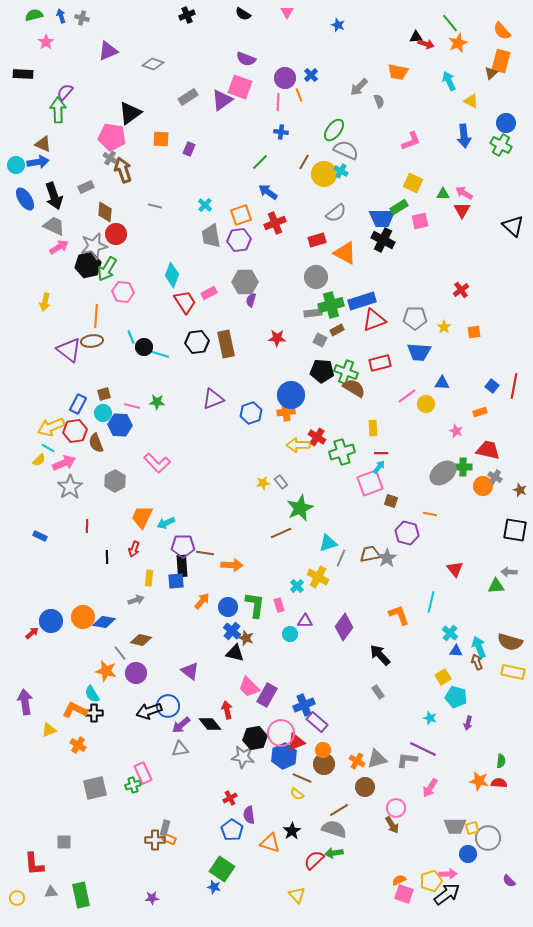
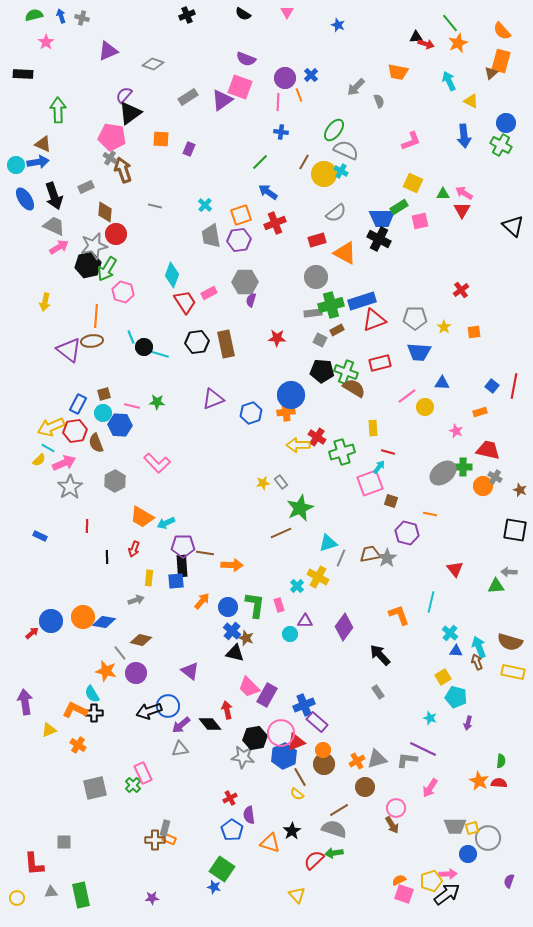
gray arrow at (359, 87): moved 3 px left
purple semicircle at (65, 92): moved 59 px right, 3 px down
black cross at (383, 240): moved 4 px left, 1 px up
pink hexagon at (123, 292): rotated 10 degrees clockwise
yellow circle at (426, 404): moved 1 px left, 3 px down
red line at (381, 453): moved 7 px right, 1 px up; rotated 16 degrees clockwise
orange trapezoid at (142, 517): rotated 85 degrees counterclockwise
orange cross at (357, 761): rotated 28 degrees clockwise
brown line at (302, 778): moved 2 px left, 1 px up; rotated 36 degrees clockwise
orange star at (479, 781): rotated 18 degrees clockwise
green cross at (133, 785): rotated 28 degrees counterclockwise
purple semicircle at (509, 881): rotated 64 degrees clockwise
